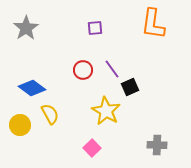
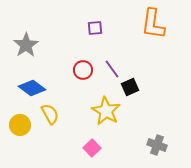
gray star: moved 17 px down
gray cross: rotated 18 degrees clockwise
